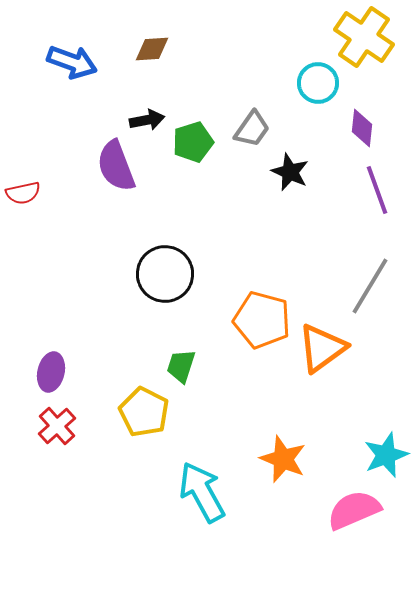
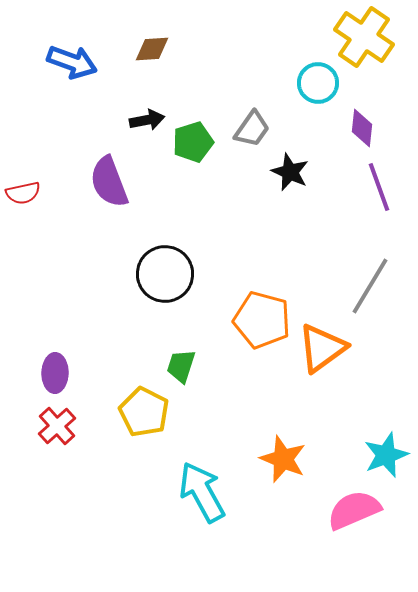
purple semicircle: moved 7 px left, 16 px down
purple line: moved 2 px right, 3 px up
purple ellipse: moved 4 px right, 1 px down; rotated 12 degrees counterclockwise
